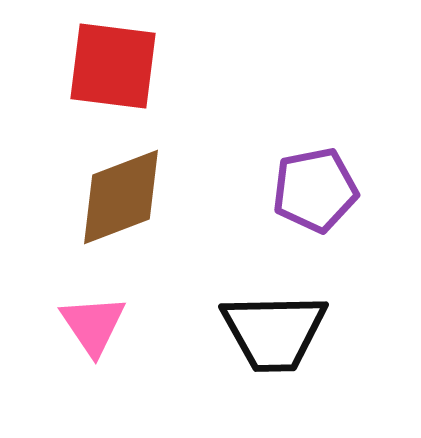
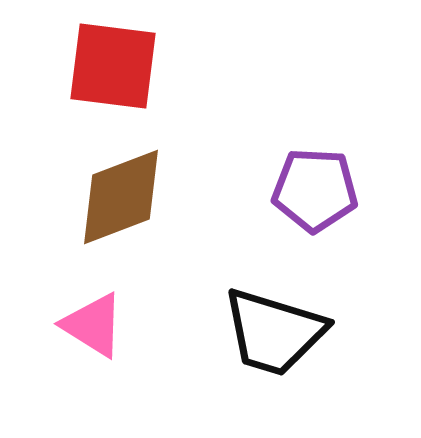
purple pentagon: rotated 14 degrees clockwise
pink triangle: rotated 24 degrees counterclockwise
black trapezoid: rotated 18 degrees clockwise
